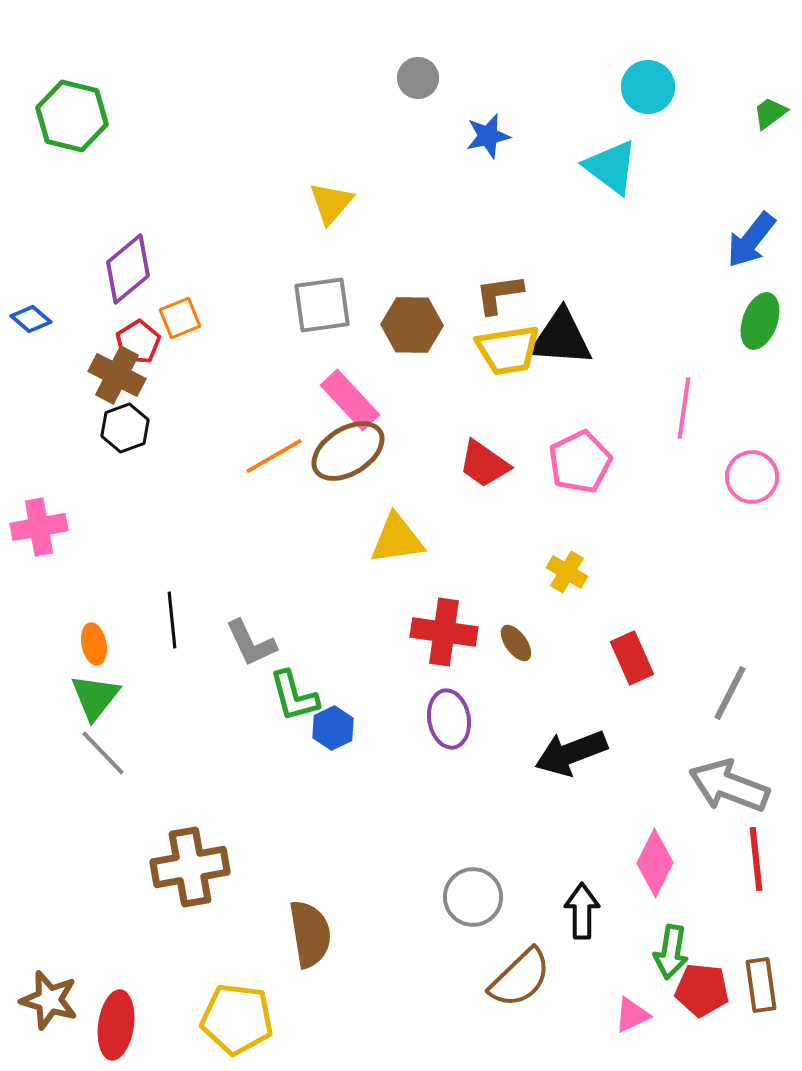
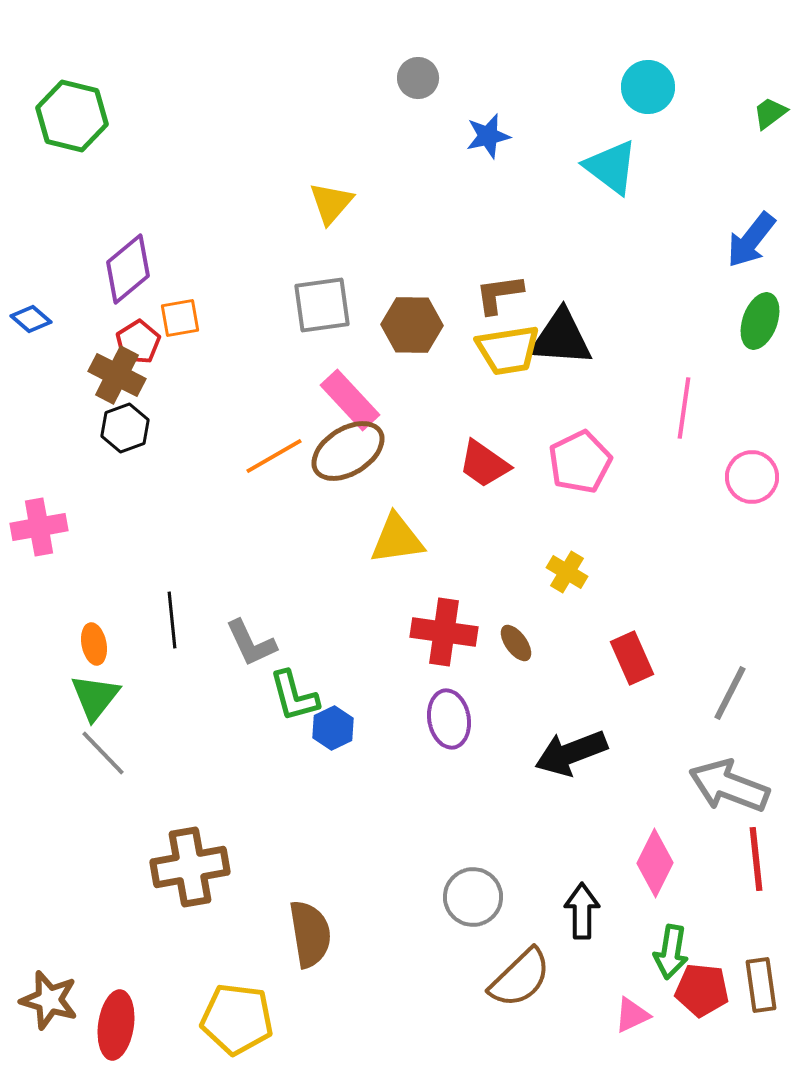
orange square at (180, 318): rotated 12 degrees clockwise
